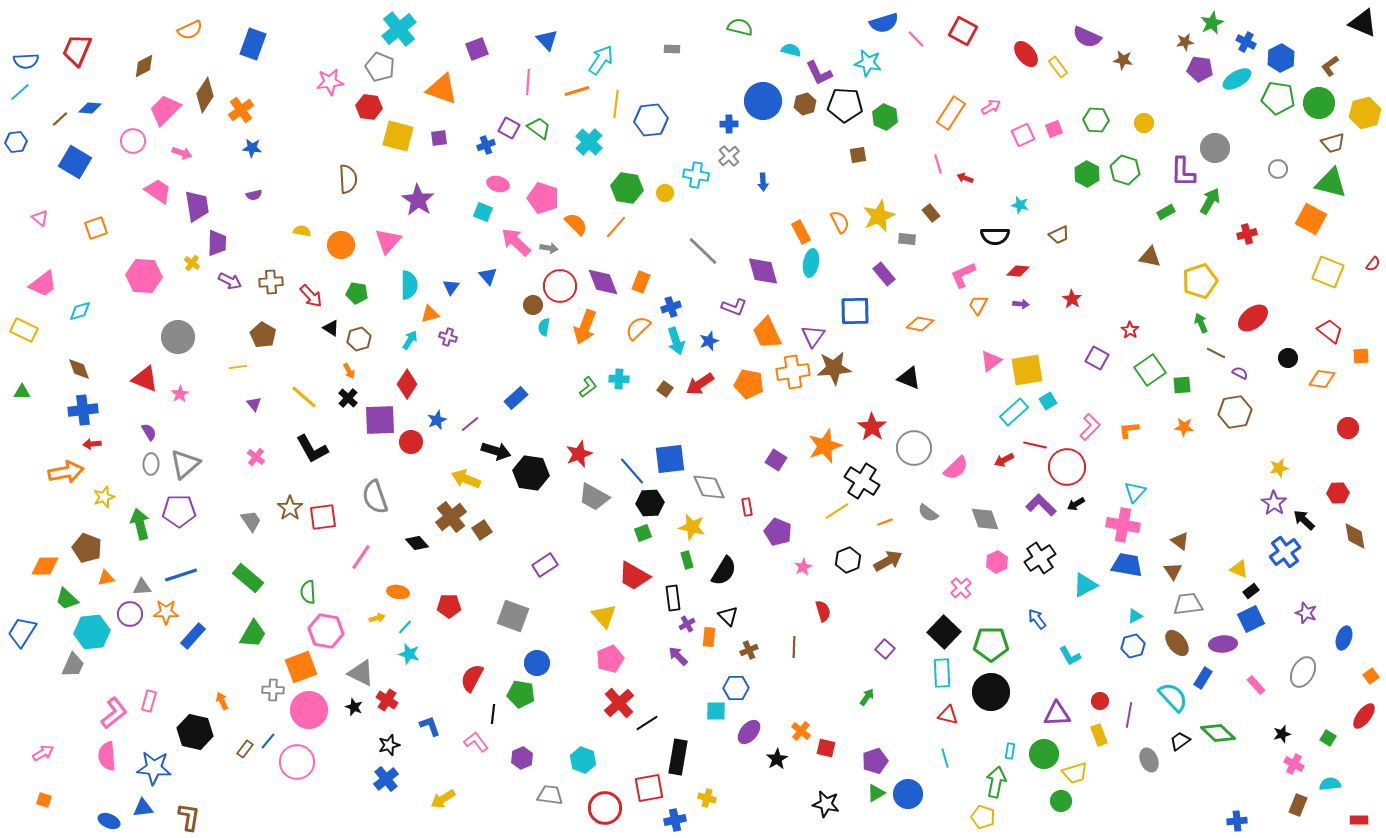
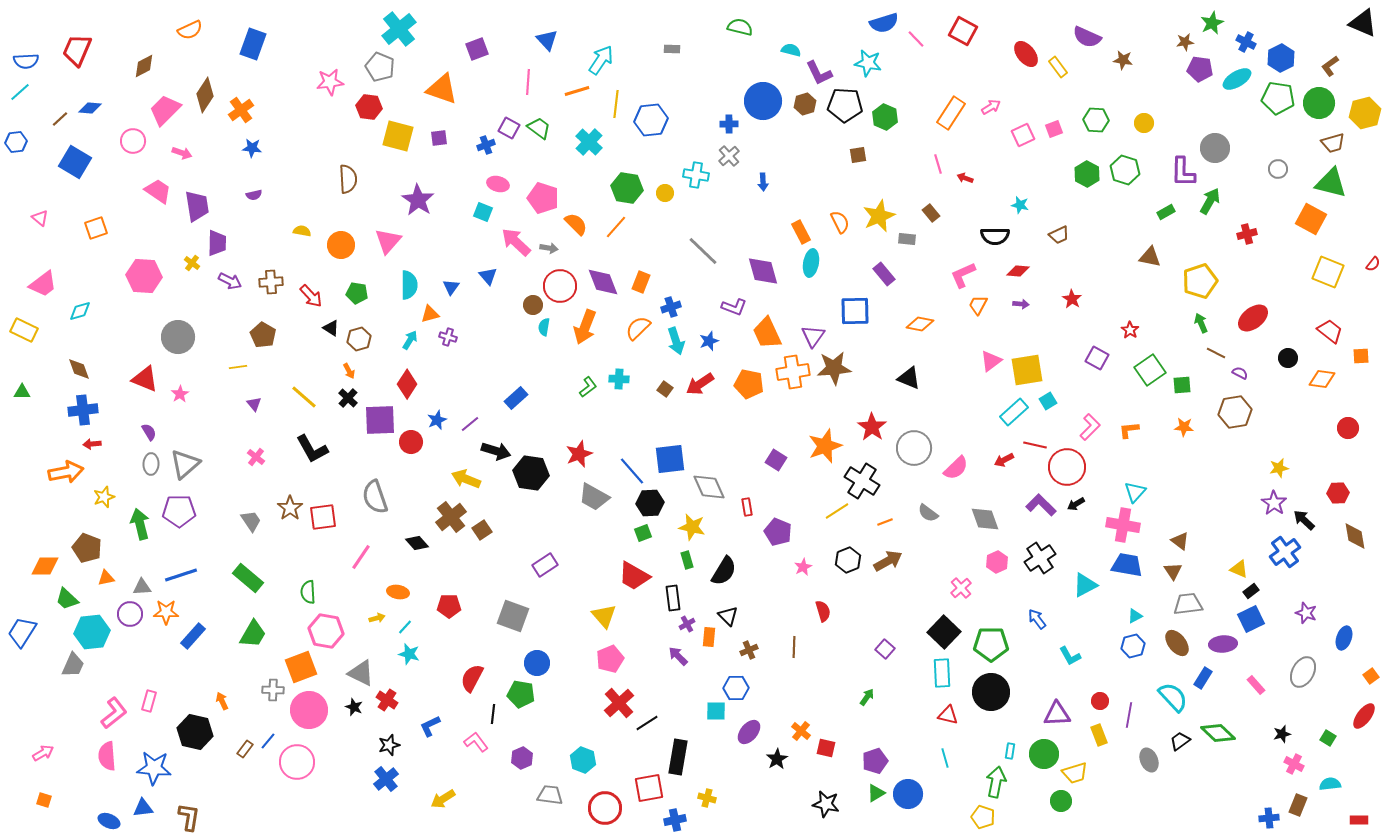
blue L-shape at (430, 726): rotated 95 degrees counterclockwise
blue cross at (1237, 821): moved 32 px right, 3 px up
